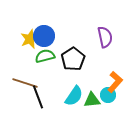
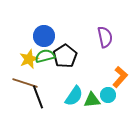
yellow star: moved 1 px left, 20 px down
black pentagon: moved 8 px left, 3 px up
orange L-shape: moved 5 px right, 5 px up
